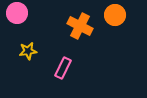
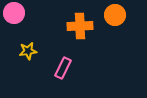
pink circle: moved 3 px left
orange cross: rotated 30 degrees counterclockwise
